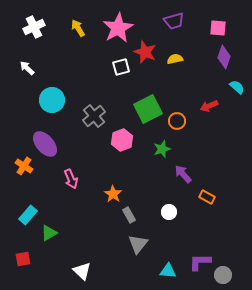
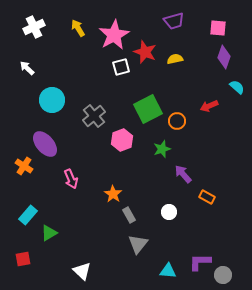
pink star: moved 4 px left, 7 px down
